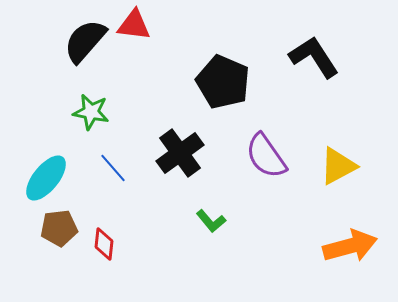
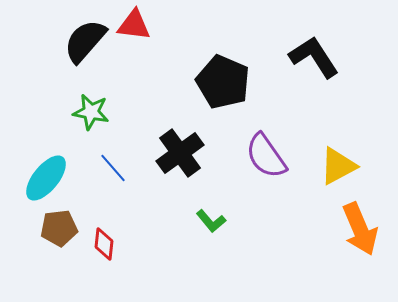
orange arrow: moved 10 px right, 17 px up; rotated 82 degrees clockwise
